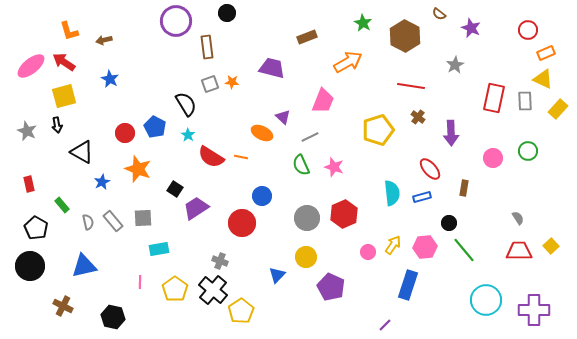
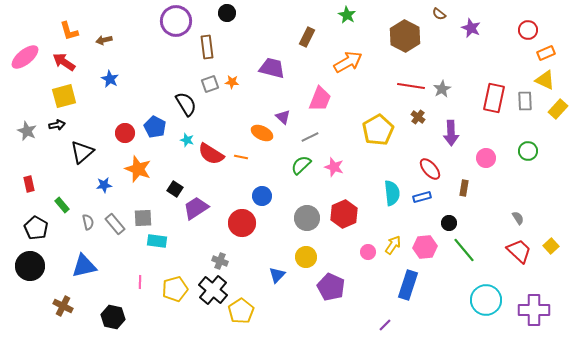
green star at (363, 23): moved 16 px left, 8 px up
brown rectangle at (307, 37): rotated 42 degrees counterclockwise
gray star at (455, 65): moved 13 px left, 24 px down
pink ellipse at (31, 66): moved 6 px left, 9 px up
yellow triangle at (543, 79): moved 2 px right, 1 px down
pink trapezoid at (323, 101): moved 3 px left, 2 px up
black arrow at (57, 125): rotated 91 degrees counterclockwise
yellow pentagon at (378, 130): rotated 12 degrees counterclockwise
cyan star at (188, 135): moved 1 px left, 5 px down; rotated 16 degrees counterclockwise
black triangle at (82, 152): rotated 50 degrees clockwise
red semicircle at (211, 157): moved 3 px up
pink circle at (493, 158): moved 7 px left
green semicircle at (301, 165): rotated 70 degrees clockwise
blue star at (102, 182): moved 2 px right, 3 px down; rotated 21 degrees clockwise
gray rectangle at (113, 221): moved 2 px right, 3 px down
cyan rectangle at (159, 249): moved 2 px left, 8 px up; rotated 18 degrees clockwise
red trapezoid at (519, 251): rotated 44 degrees clockwise
yellow pentagon at (175, 289): rotated 20 degrees clockwise
